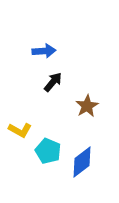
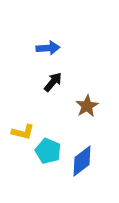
blue arrow: moved 4 px right, 3 px up
yellow L-shape: moved 3 px right, 2 px down; rotated 15 degrees counterclockwise
blue diamond: moved 1 px up
